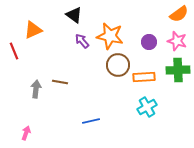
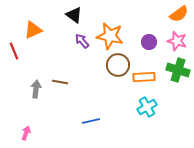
green cross: rotated 20 degrees clockwise
